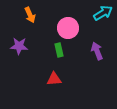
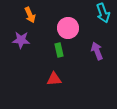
cyan arrow: rotated 102 degrees clockwise
purple star: moved 2 px right, 6 px up
